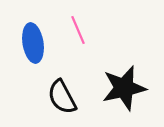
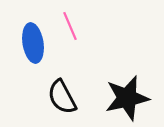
pink line: moved 8 px left, 4 px up
black star: moved 3 px right, 10 px down
